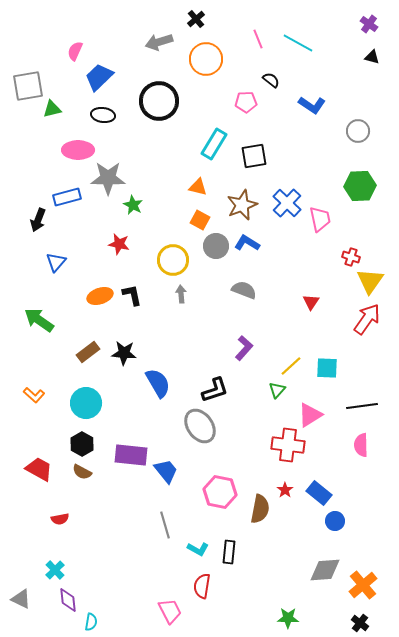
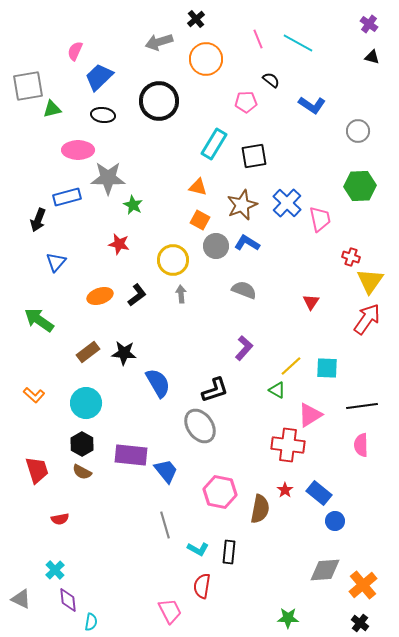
black L-shape at (132, 295): moved 5 px right; rotated 65 degrees clockwise
green triangle at (277, 390): rotated 42 degrees counterclockwise
red trapezoid at (39, 469): moved 2 px left, 1 px down; rotated 44 degrees clockwise
